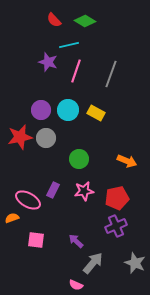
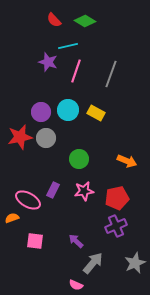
cyan line: moved 1 px left, 1 px down
purple circle: moved 2 px down
pink square: moved 1 px left, 1 px down
gray star: rotated 25 degrees clockwise
